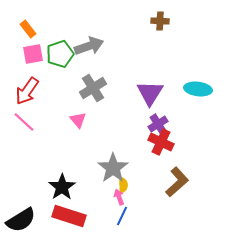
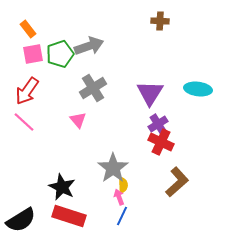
black star: rotated 12 degrees counterclockwise
